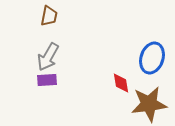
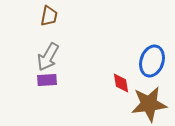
blue ellipse: moved 3 px down
